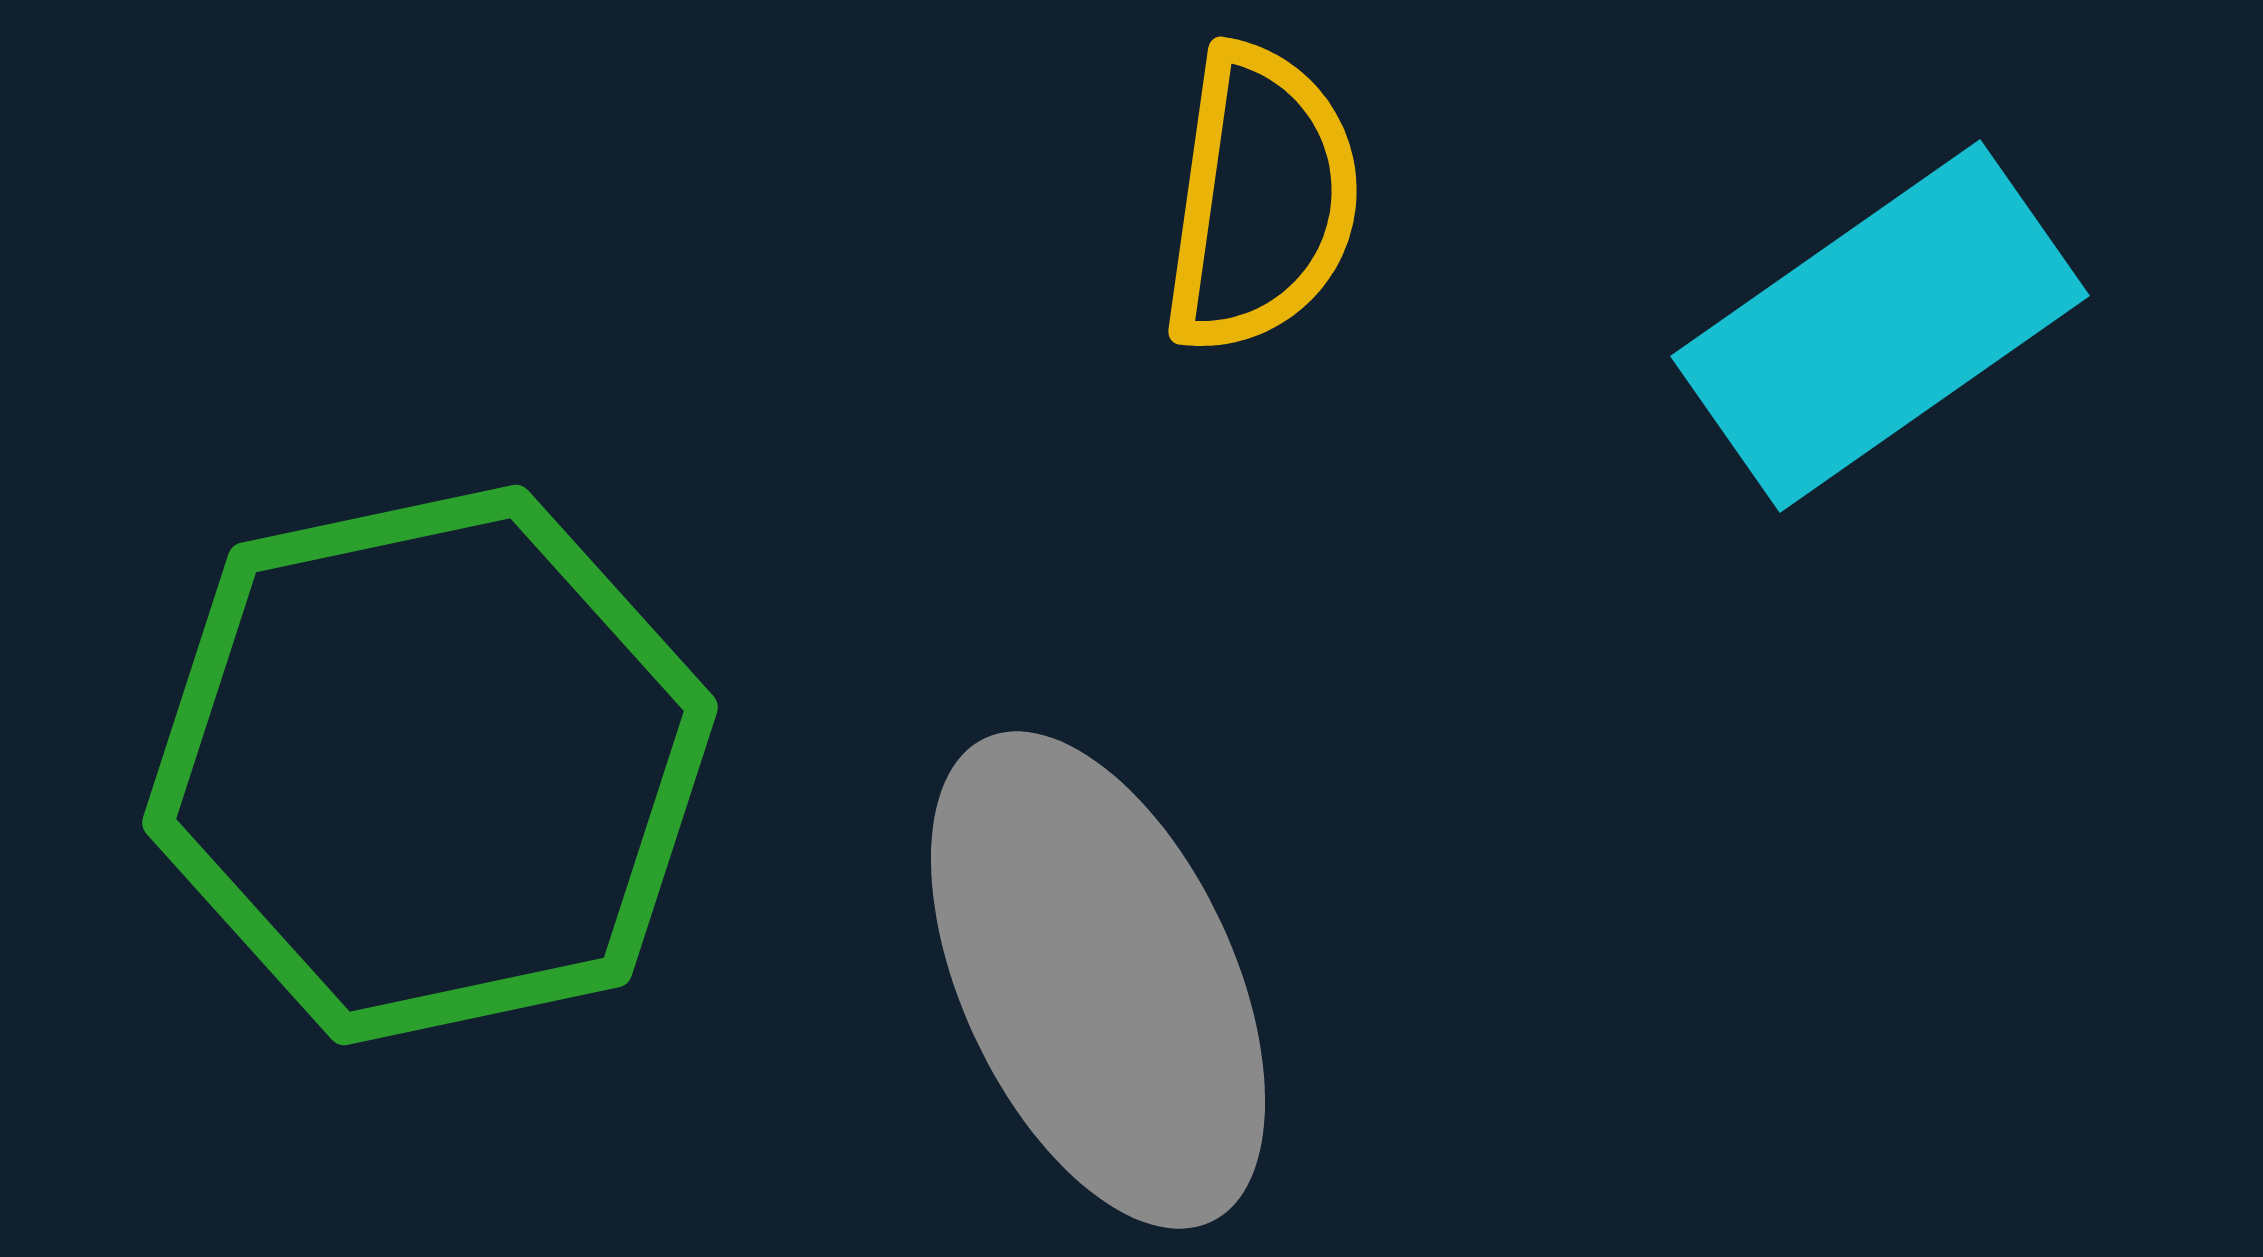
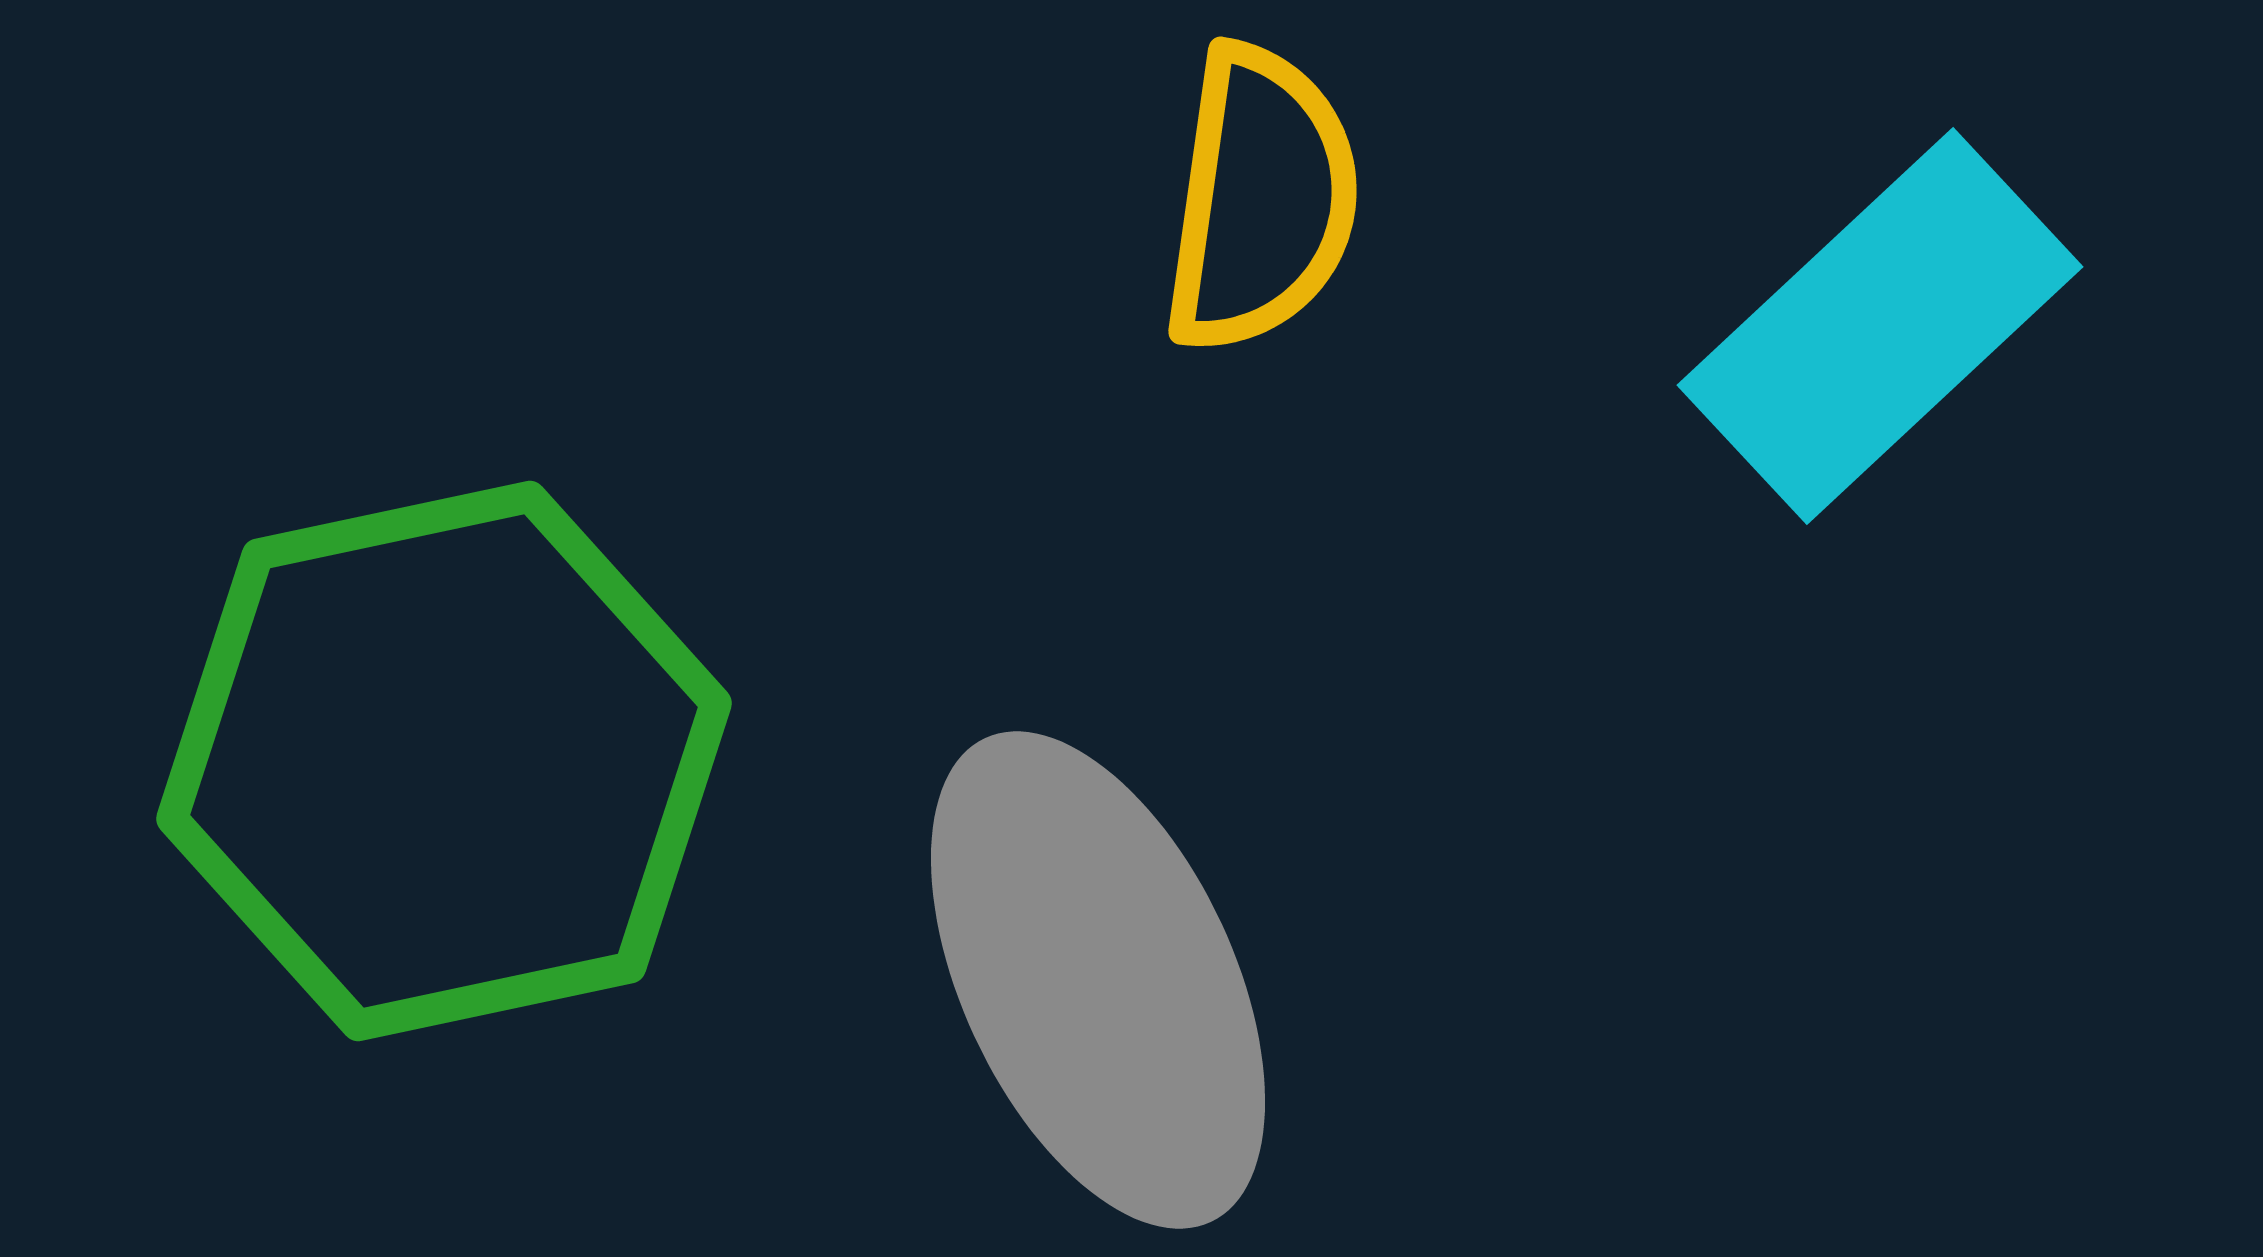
cyan rectangle: rotated 8 degrees counterclockwise
green hexagon: moved 14 px right, 4 px up
